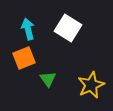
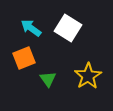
cyan arrow: moved 3 px right, 1 px up; rotated 40 degrees counterclockwise
yellow star: moved 3 px left, 9 px up; rotated 8 degrees counterclockwise
